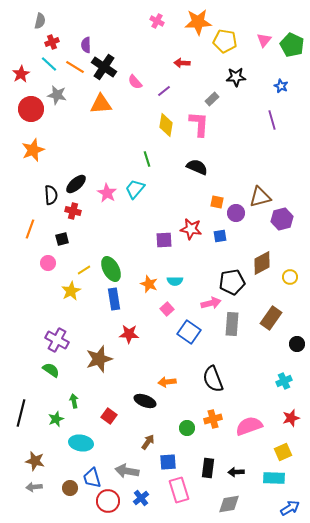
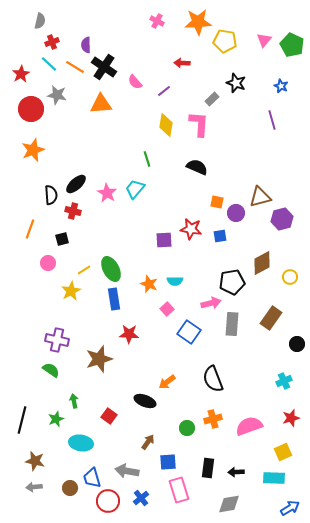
black star at (236, 77): moved 6 px down; rotated 24 degrees clockwise
purple cross at (57, 340): rotated 15 degrees counterclockwise
orange arrow at (167, 382): rotated 30 degrees counterclockwise
black line at (21, 413): moved 1 px right, 7 px down
